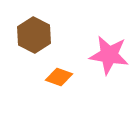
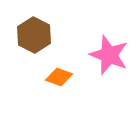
pink star: rotated 12 degrees clockwise
